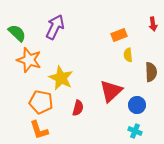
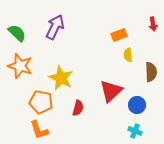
orange star: moved 9 px left, 6 px down
